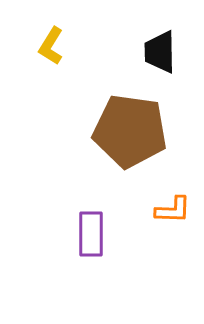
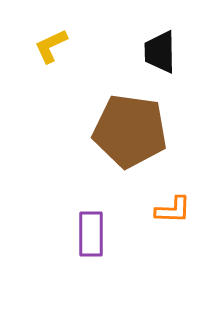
yellow L-shape: rotated 33 degrees clockwise
